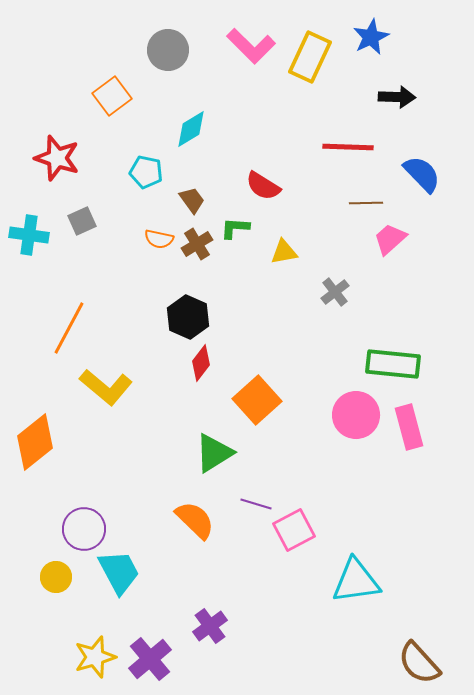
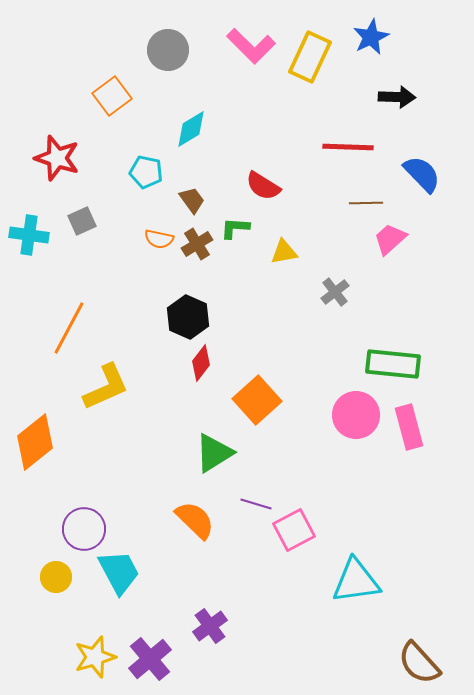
yellow L-shape at (106, 387): rotated 64 degrees counterclockwise
